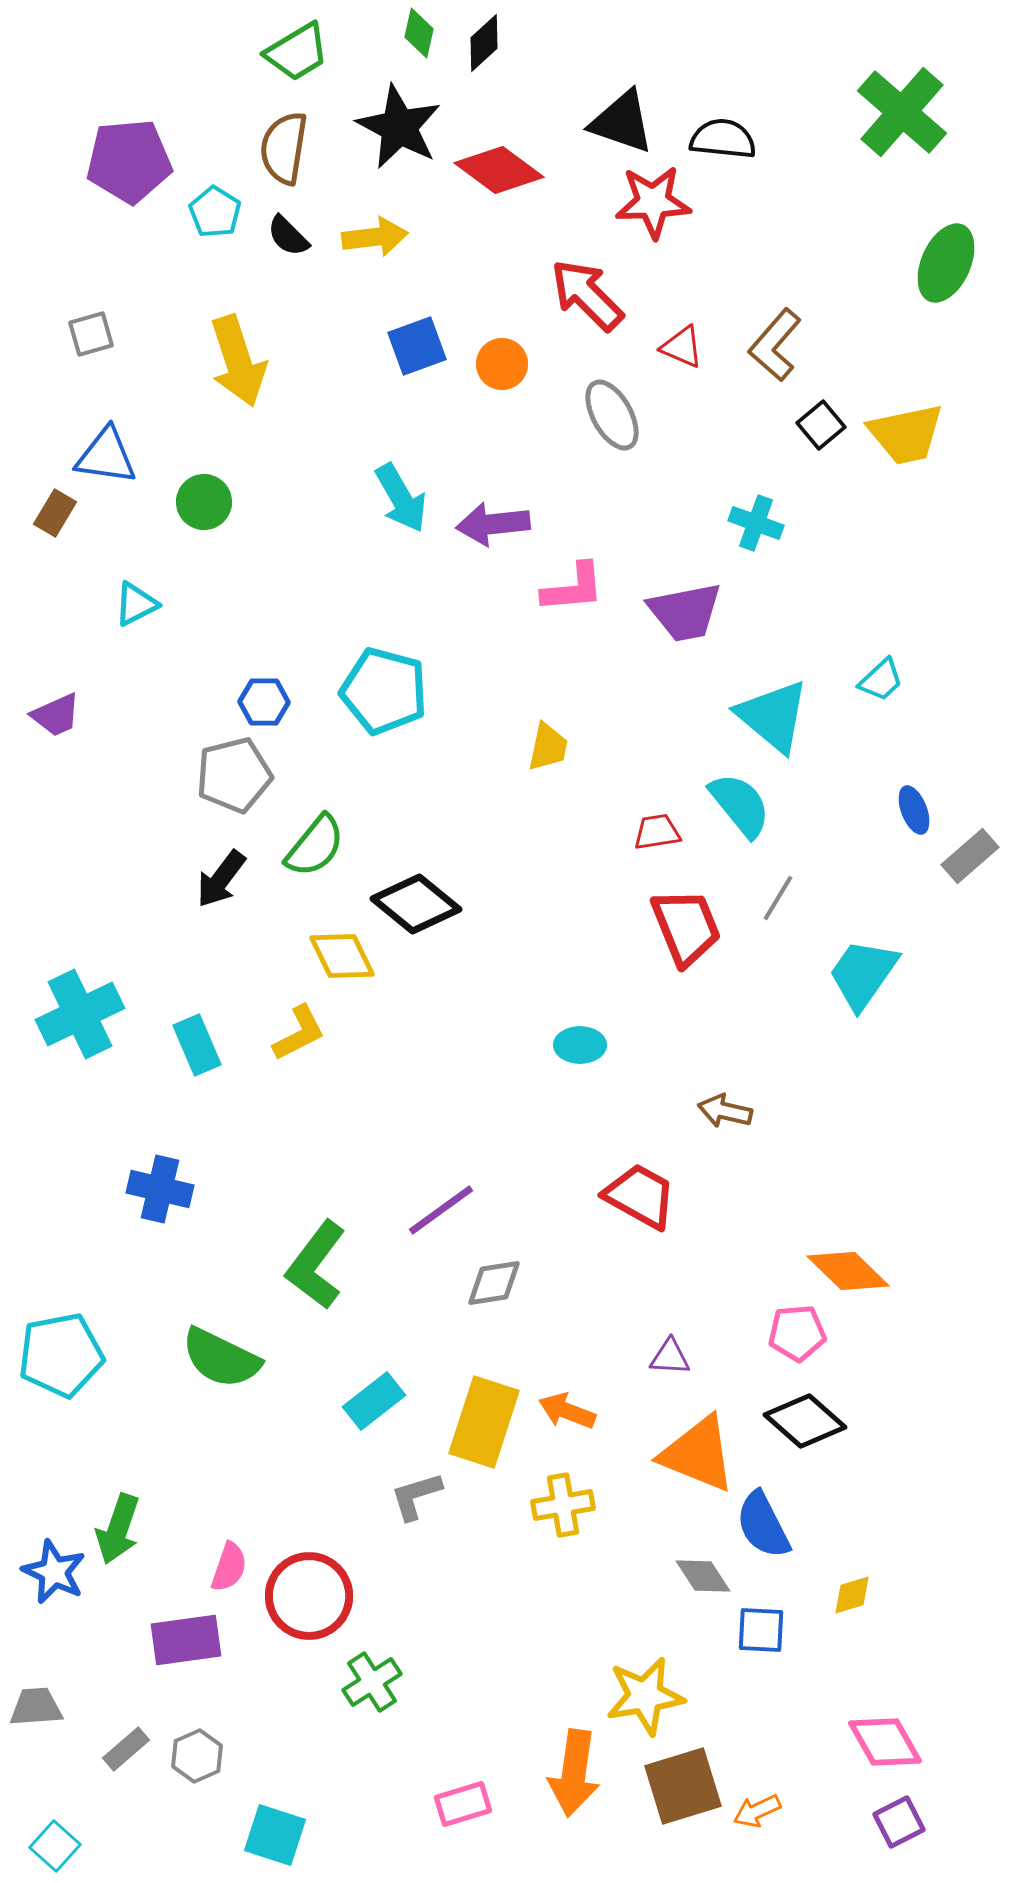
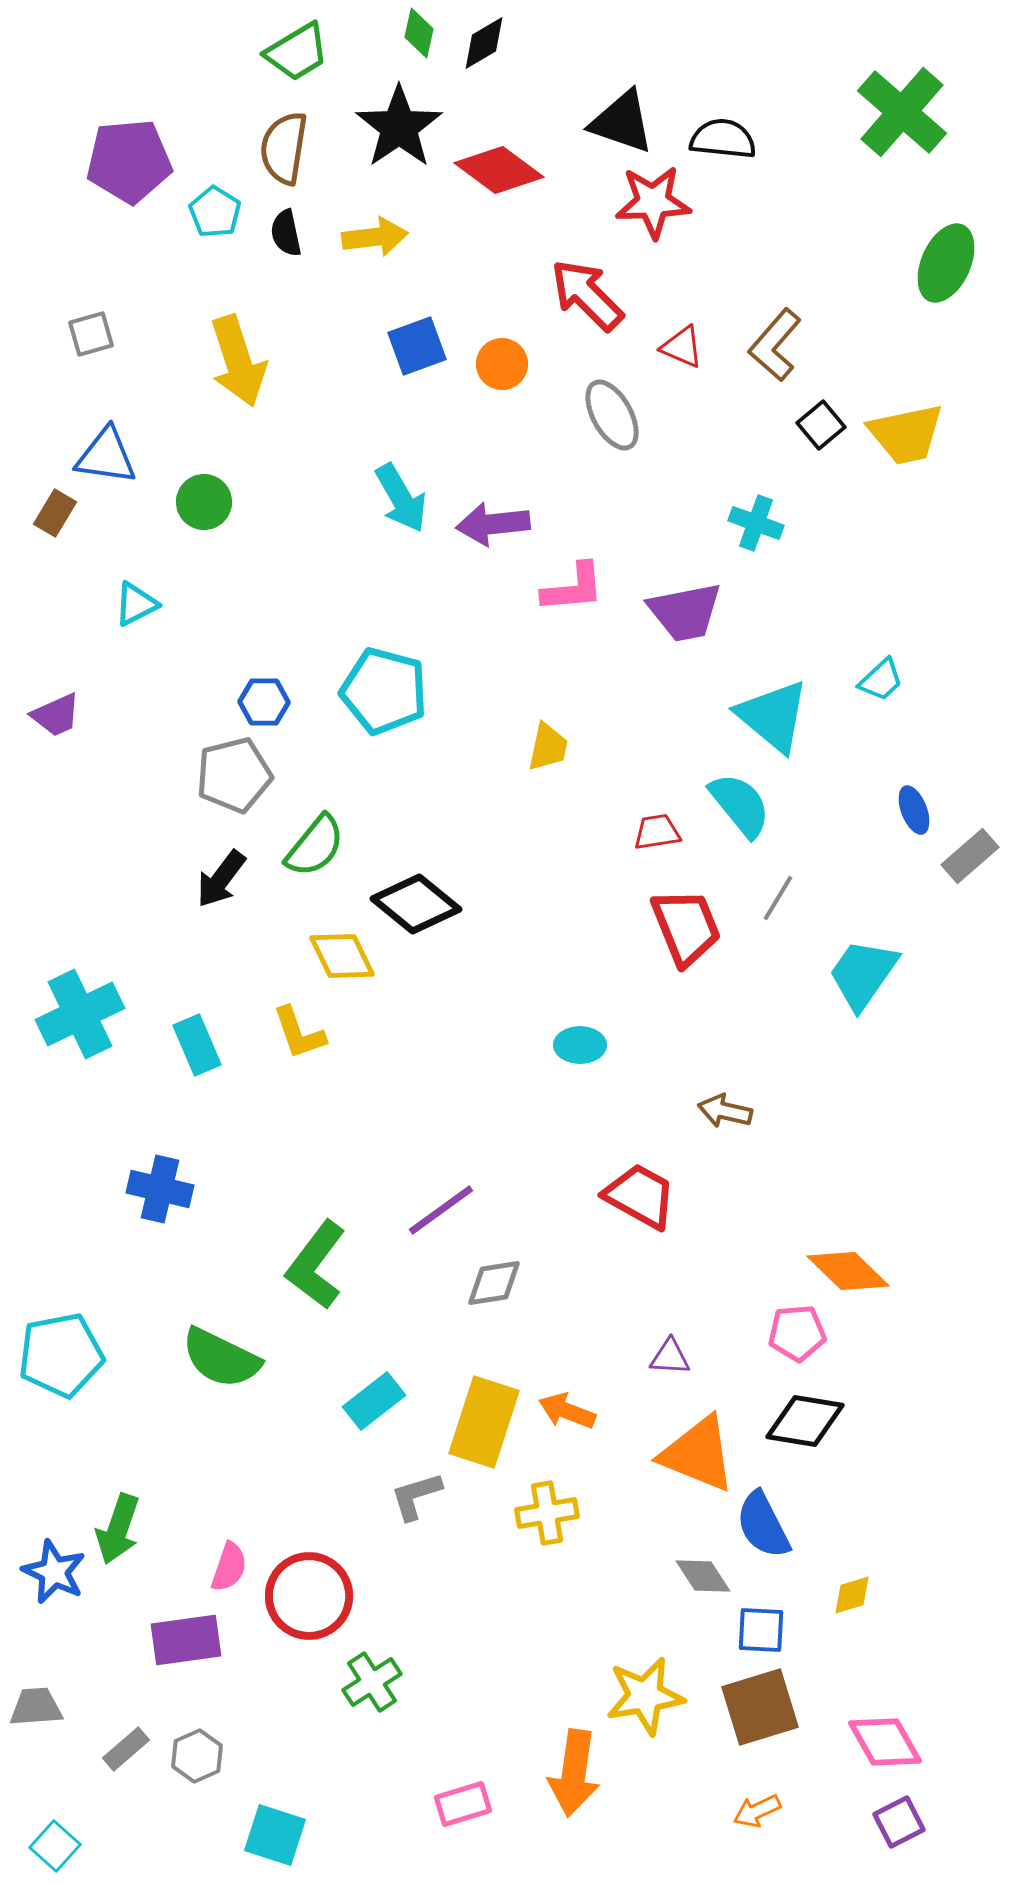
black diamond at (484, 43): rotated 12 degrees clockwise
black star at (399, 127): rotated 10 degrees clockwise
black semicircle at (288, 236): moved 2 px left, 3 px up; rotated 33 degrees clockwise
yellow L-shape at (299, 1033): rotated 98 degrees clockwise
black diamond at (805, 1421): rotated 32 degrees counterclockwise
yellow cross at (563, 1505): moved 16 px left, 8 px down
brown square at (683, 1786): moved 77 px right, 79 px up
